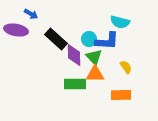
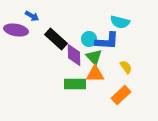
blue arrow: moved 1 px right, 2 px down
orange rectangle: rotated 42 degrees counterclockwise
